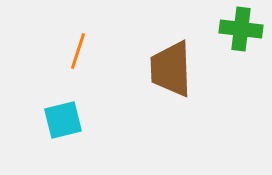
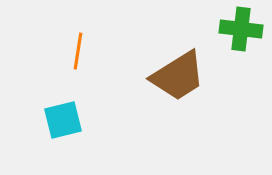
orange line: rotated 9 degrees counterclockwise
brown trapezoid: moved 7 px right, 7 px down; rotated 120 degrees counterclockwise
